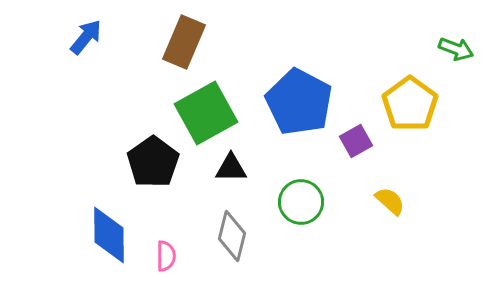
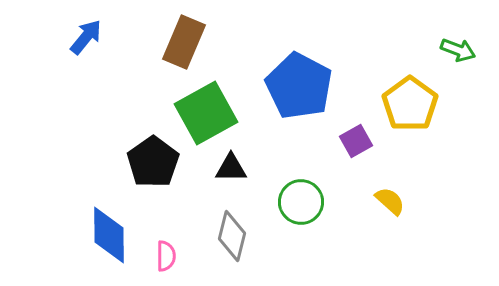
green arrow: moved 2 px right, 1 px down
blue pentagon: moved 16 px up
